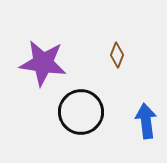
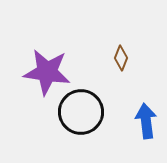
brown diamond: moved 4 px right, 3 px down
purple star: moved 4 px right, 9 px down
